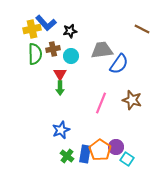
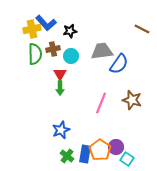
gray trapezoid: moved 1 px down
